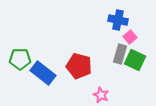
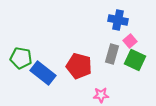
pink square: moved 4 px down
gray rectangle: moved 8 px left
green pentagon: moved 1 px right, 1 px up; rotated 10 degrees clockwise
pink star: rotated 28 degrees counterclockwise
